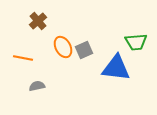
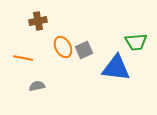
brown cross: rotated 30 degrees clockwise
